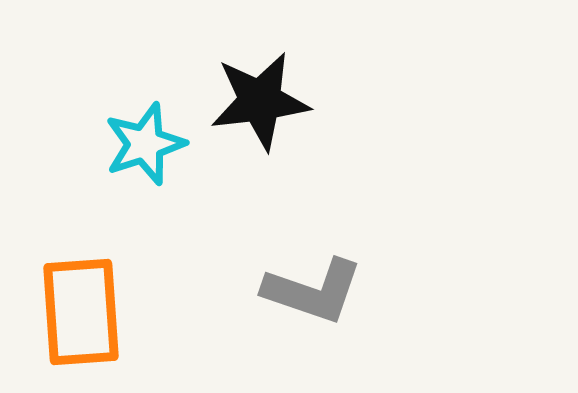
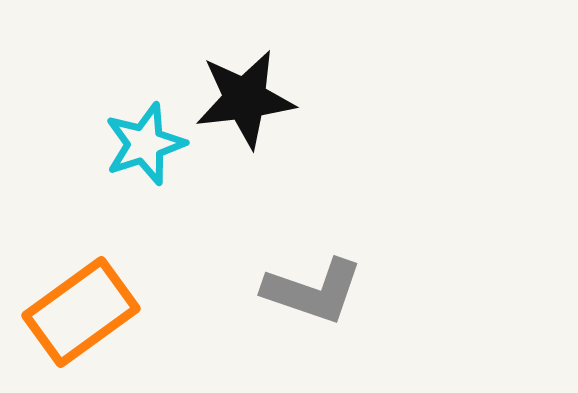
black star: moved 15 px left, 2 px up
orange rectangle: rotated 58 degrees clockwise
